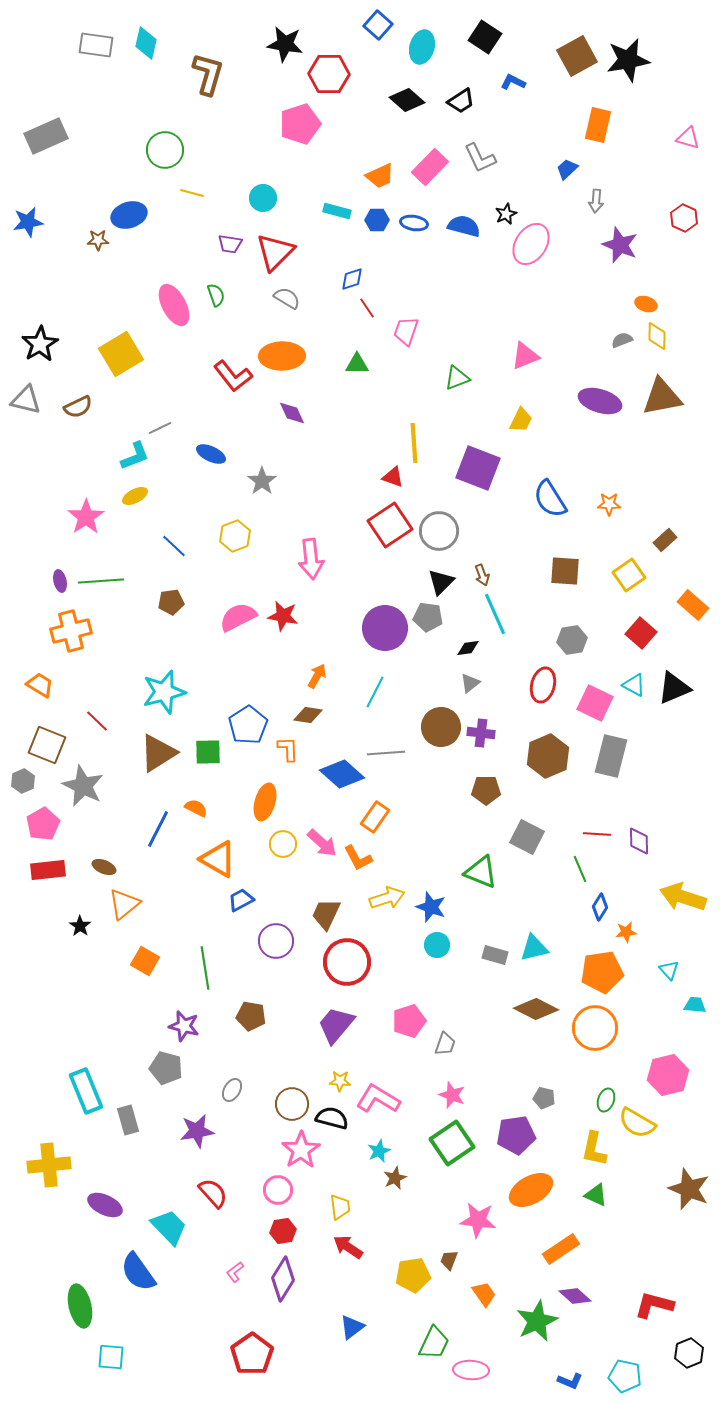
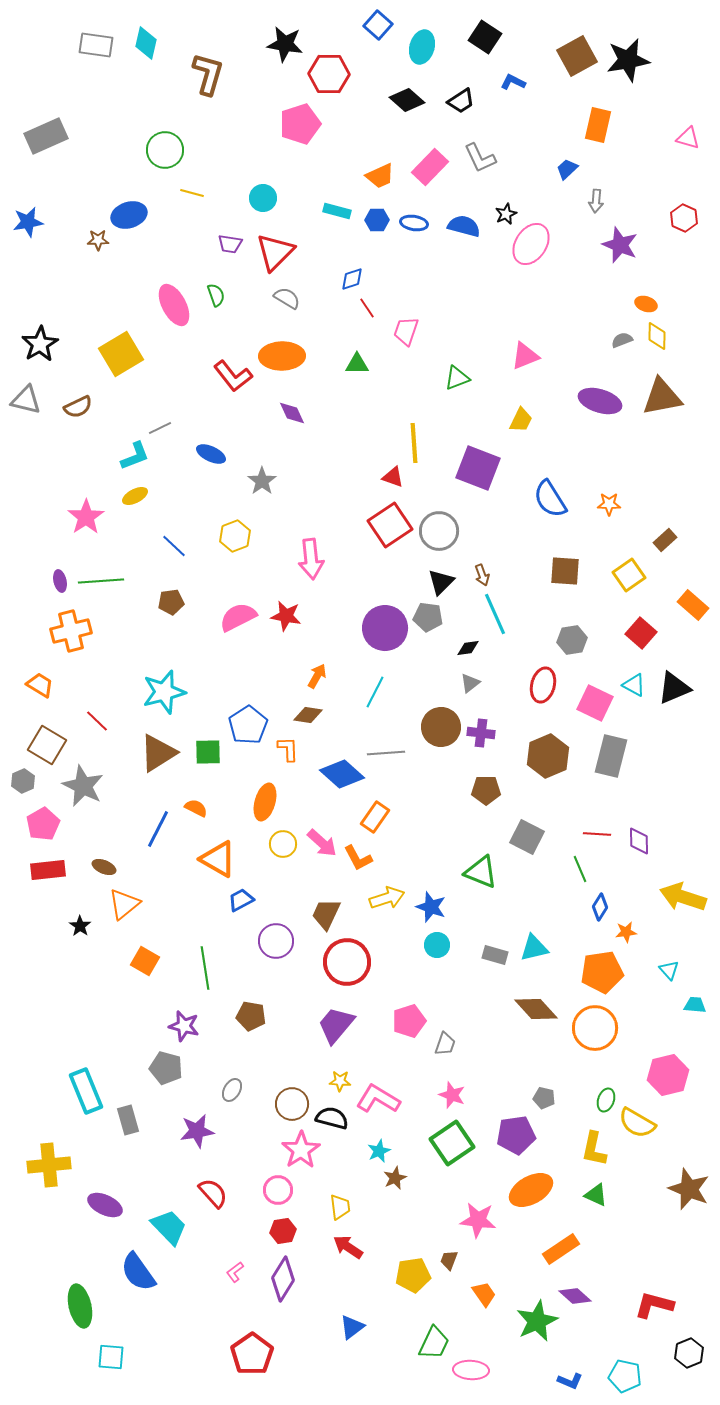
red star at (283, 616): moved 3 px right
brown square at (47, 745): rotated 9 degrees clockwise
brown diamond at (536, 1009): rotated 21 degrees clockwise
